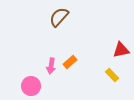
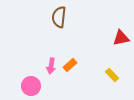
brown semicircle: rotated 35 degrees counterclockwise
red triangle: moved 12 px up
orange rectangle: moved 3 px down
